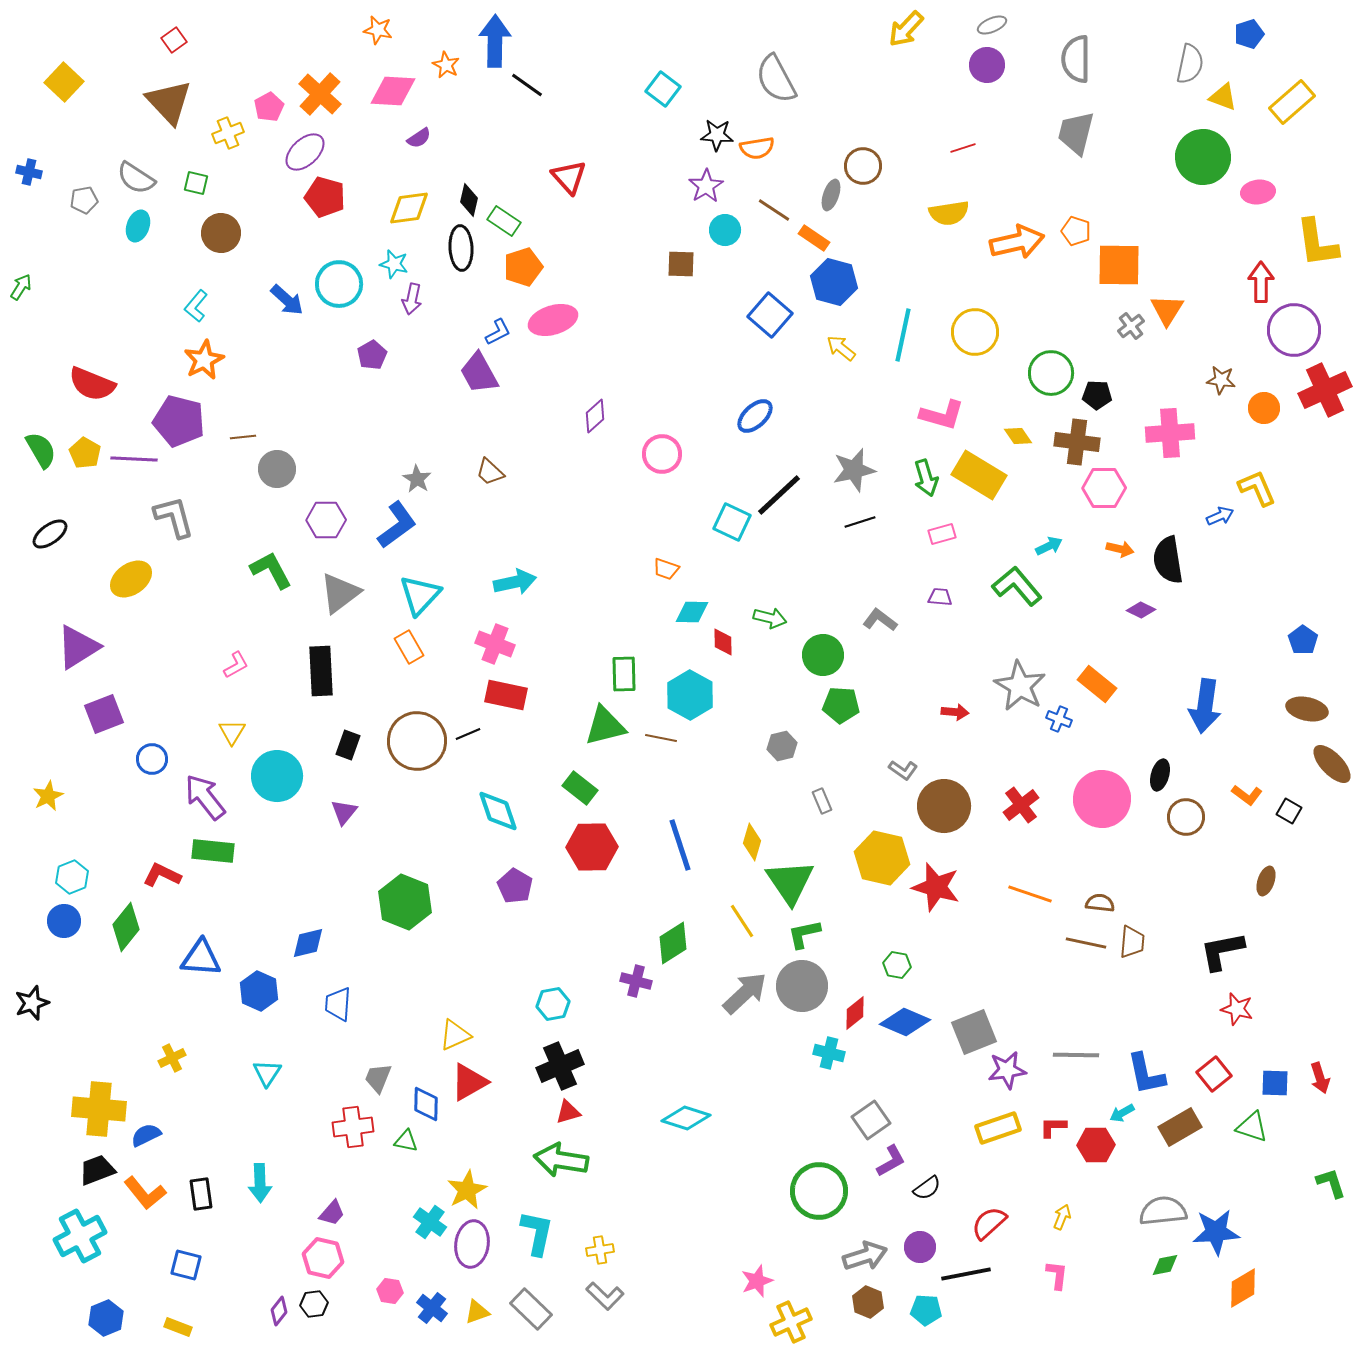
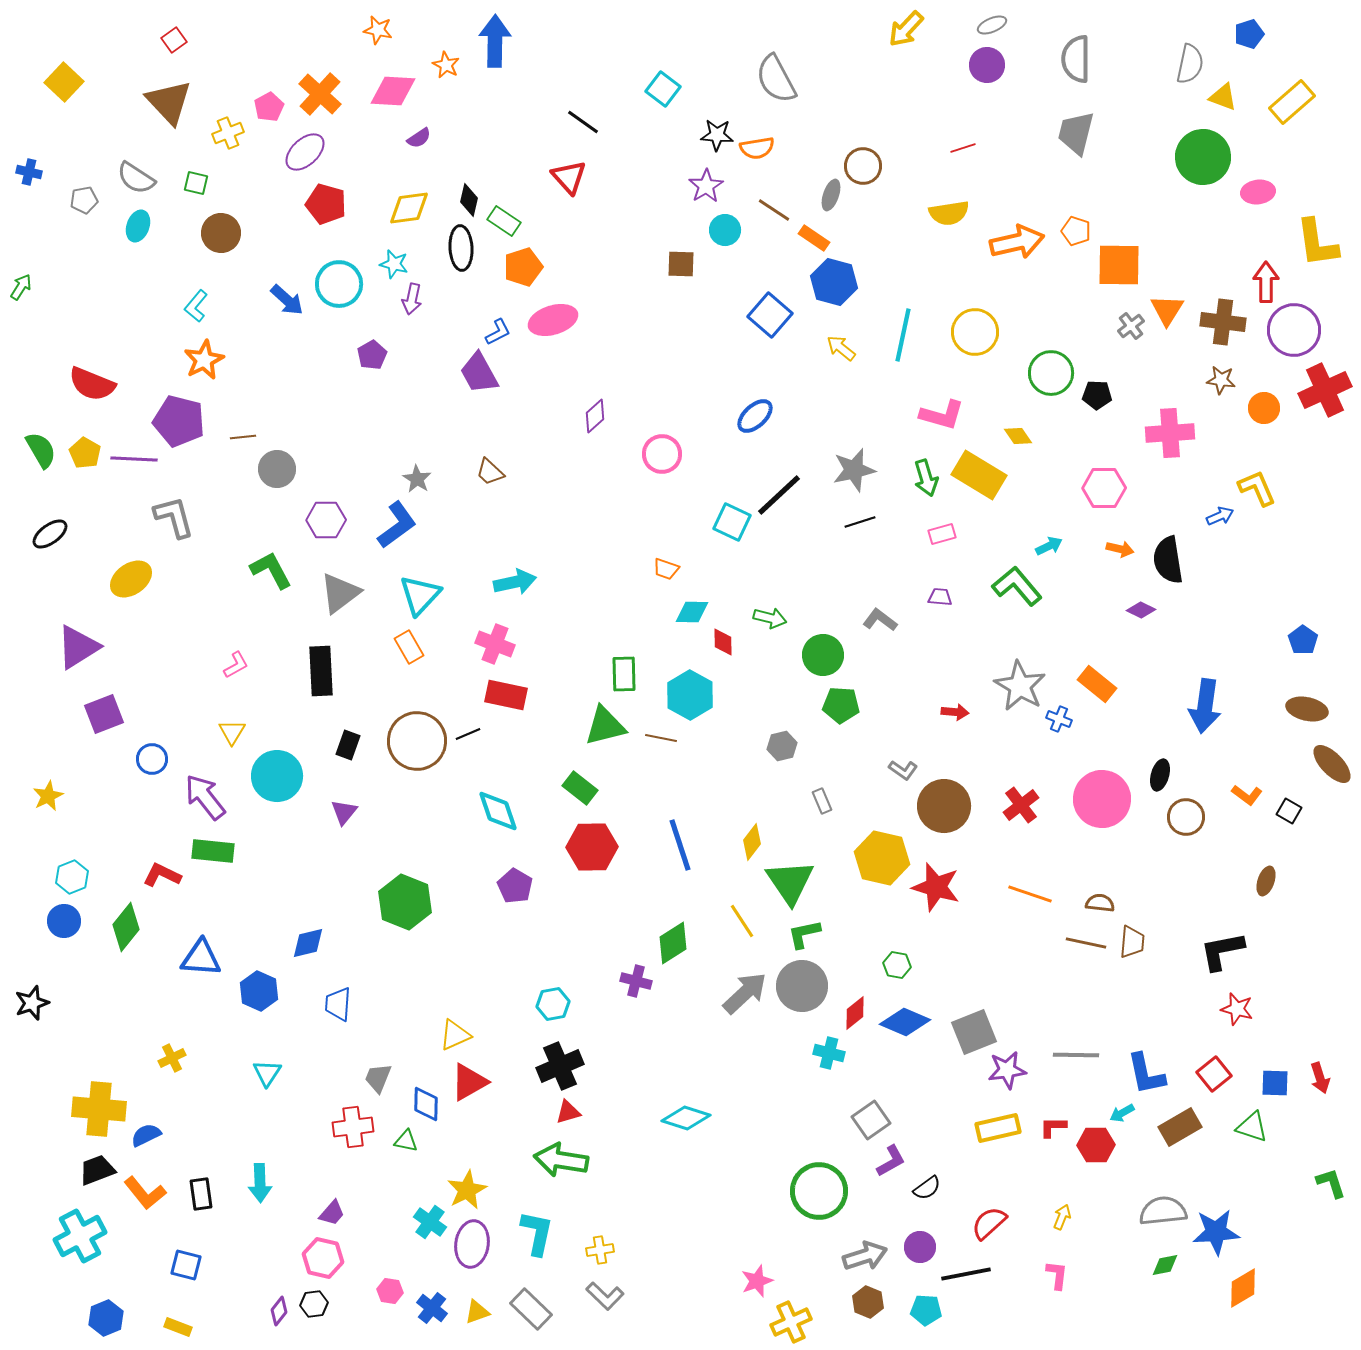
black line at (527, 85): moved 56 px right, 37 px down
red pentagon at (325, 197): moved 1 px right, 7 px down
red arrow at (1261, 282): moved 5 px right
brown cross at (1077, 442): moved 146 px right, 120 px up
yellow diamond at (752, 842): rotated 21 degrees clockwise
yellow rectangle at (998, 1128): rotated 6 degrees clockwise
